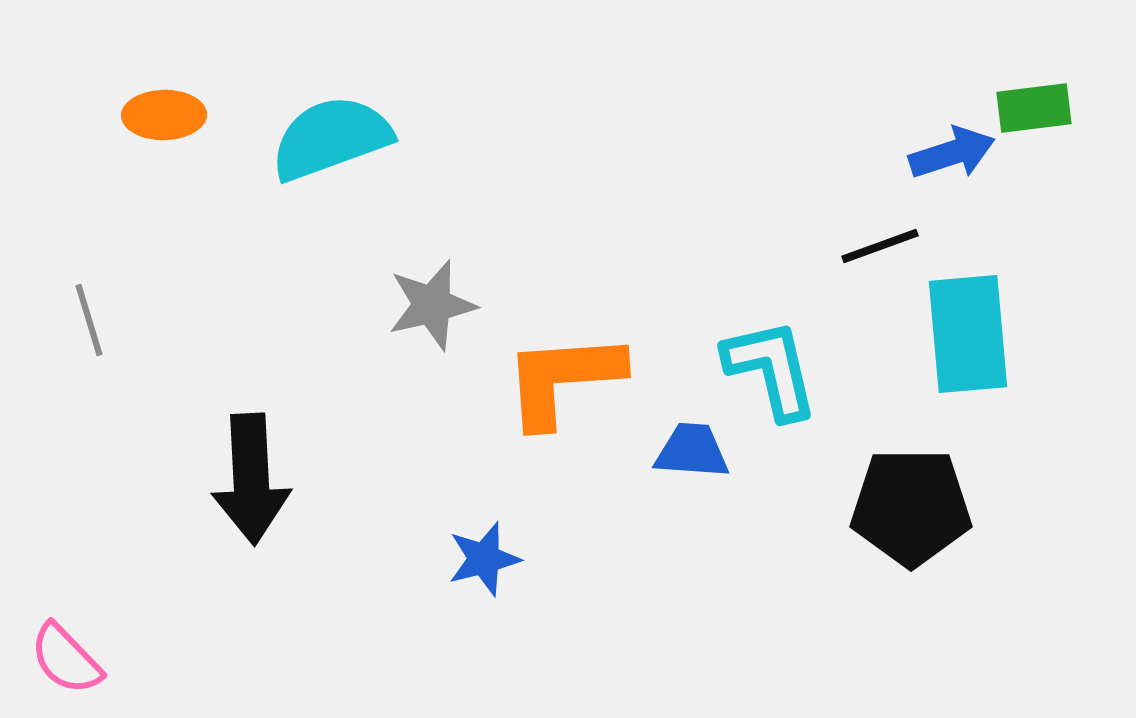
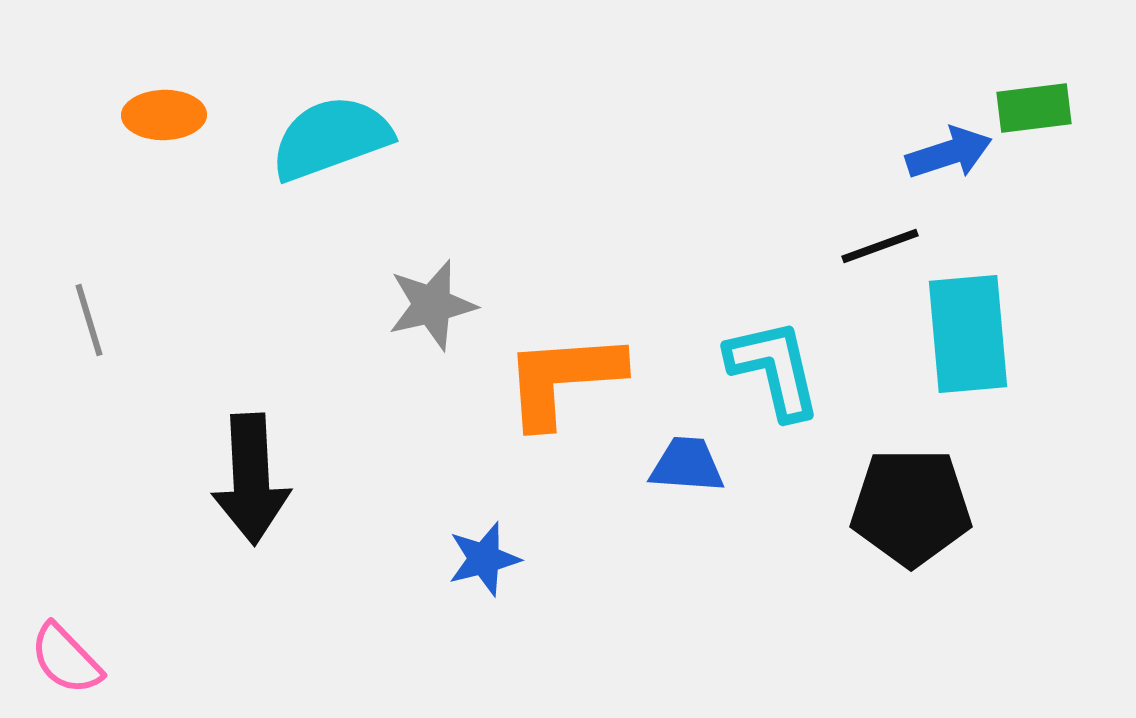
blue arrow: moved 3 px left
cyan L-shape: moved 3 px right
blue trapezoid: moved 5 px left, 14 px down
